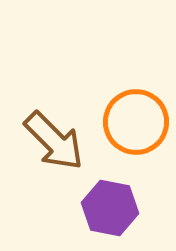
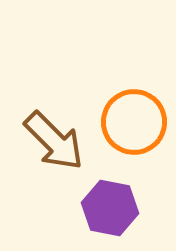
orange circle: moved 2 px left
